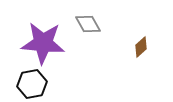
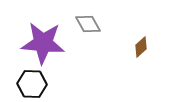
black hexagon: rotated 12 degrees clockwise
